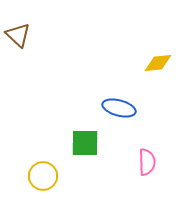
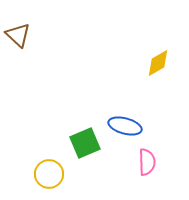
yellow diamond: rotated 24 degrees counterclockwise
blue ellipse: moved 6 px right, 18 px down
green square: rotated 24 degrees counterclockwise
yellow circle: moved 6 px right, 2 px up
